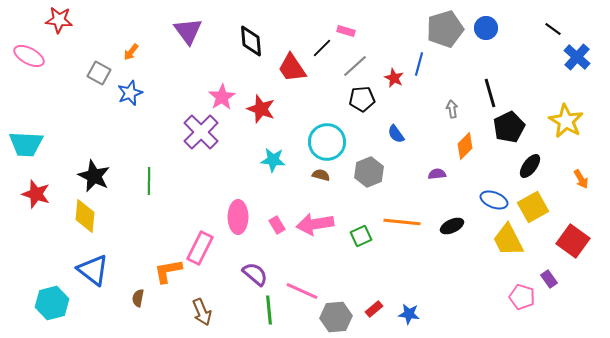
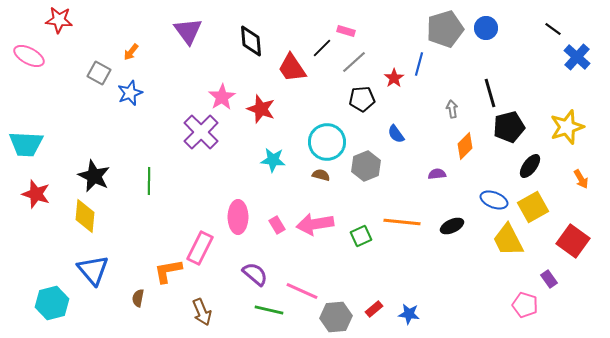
gray line at (355, 66): moved 1 px left, 4 px up
red star at (394, 78): rotated 12 degrees clockwise
yellow star at (566, 121): moved 1 px right, 6 px down; rotated 24 degrees clockwise
black pentagon at (509, 127): rotated 12 degrees clockwise
gray hexagon at (369, 172): moved 3 px left, 6 px up
blue triangle at (93, 270): rotated 12 degrees clockwise
pink pentagon at (522, 297): moved 3 px right, 8 px down
green line at (269, 310): rotated 72 degrees counterclockwise
